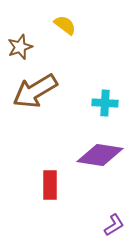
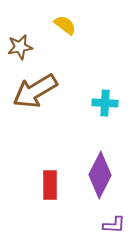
brown star: rotated 10 degrees clockwise
purple diamond: moved 20 px down; rotated 72 degrees counterclockwise
purple L-shape: rotated 35 degrees clockwise
